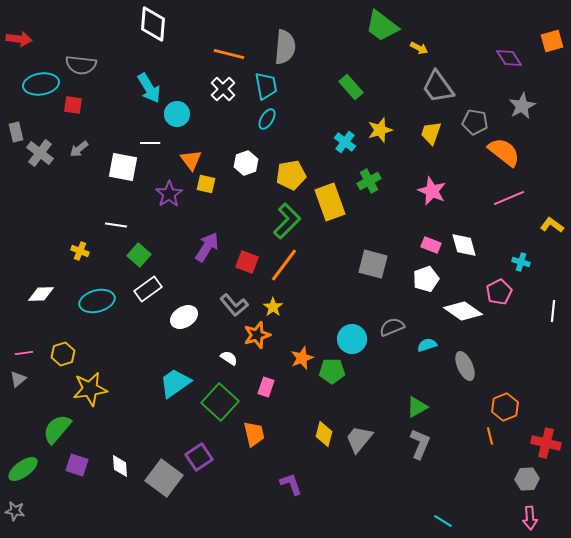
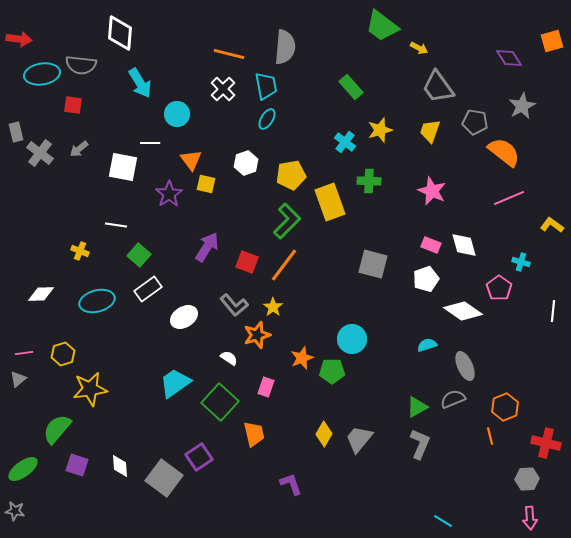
white diamond at (153, 24): moved 33 px left, 9 px down
cyan ellipse at (41, 84): moved 1 px right, 10 px up
cyan arrow at (149, 88): moved 9 px left, 5 px up
yellow trapezoid at (431, 133): moved 1 px left, 2 px up
green cross at (369, 181): rotated 30 degrees clockwise
pink pentagon at (499, 292): moved 4 px up; rotated 10 degrees counterclockwise
gray semicircle at (392, 327): moved 61 px right, 72 px down
yellow diamond at (324, 434): rotated 15 degrees clockwise
